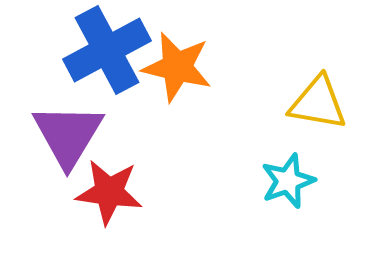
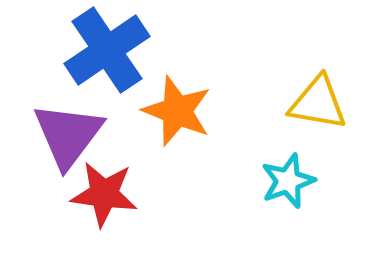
blue cross: rotated 6 degrees counterclockwise
orange star: moved 44 px down; rotated 8 degrees clockwise
purple triangle: rotated 6 degrees clockwise
red star: moved 5 px left, 2 px down
